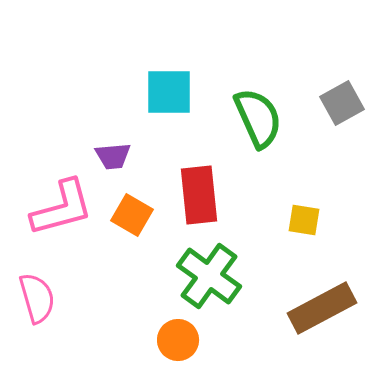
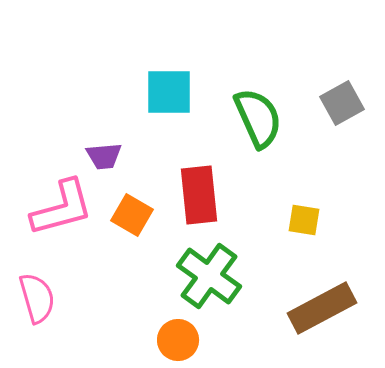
purple trapezoid: moved 9 px left
